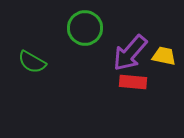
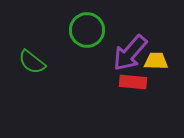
green circle: moved 2 px right, 2 px down
yellow trapezoid: moved 8 px left, 5 px down; rotated 10 degrees counterclockwise
green semicircle: rotated 8 degrees clockwise
